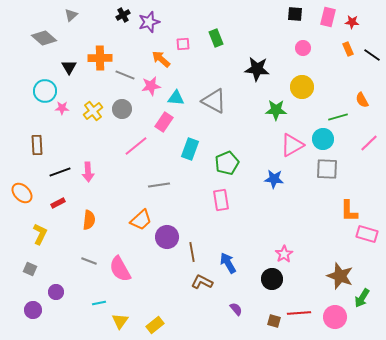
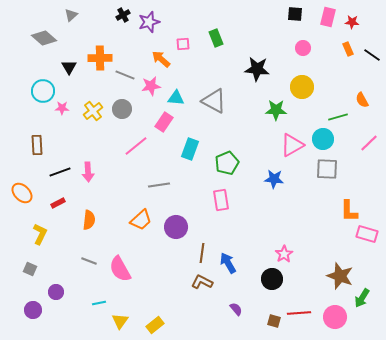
cyan circle at (45, 91): moved 2 px left
purple circle at (167, 237): moved 9 px right, 10 px up
brown line at (192, 252): moved 10 px right, 1 px down; rotated 18 degrees clockwise
